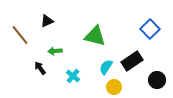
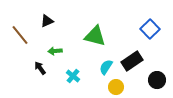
yellow circle: moved 2 px right
